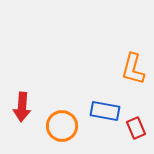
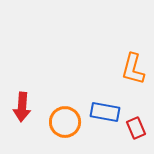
blue rectangle: moved 1 px down
orange circle: moved 3 px right, 4 px up
